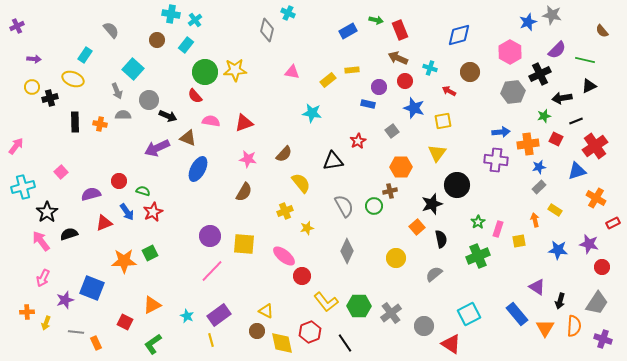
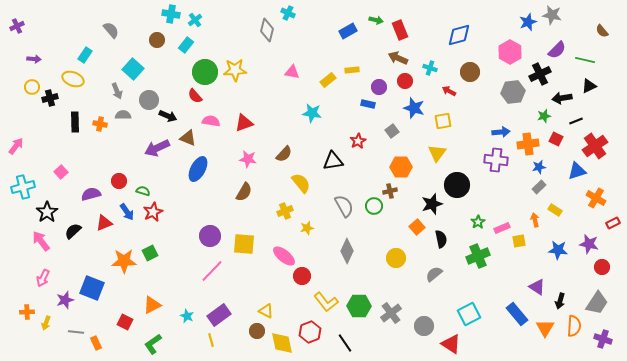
pink rectangle at (498, 229): moved 4 px right, 1 px up; rotated 49 degrees clockwise
black semicircle at (69, 234): moved 4 px right, 3 px up; rotated 24 degrees counterclockwise
